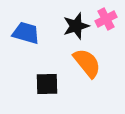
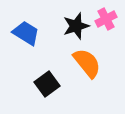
blue trapezoid: rotated 16 degrees clockwise
black square: rotated 35 degrees counterclockwise
